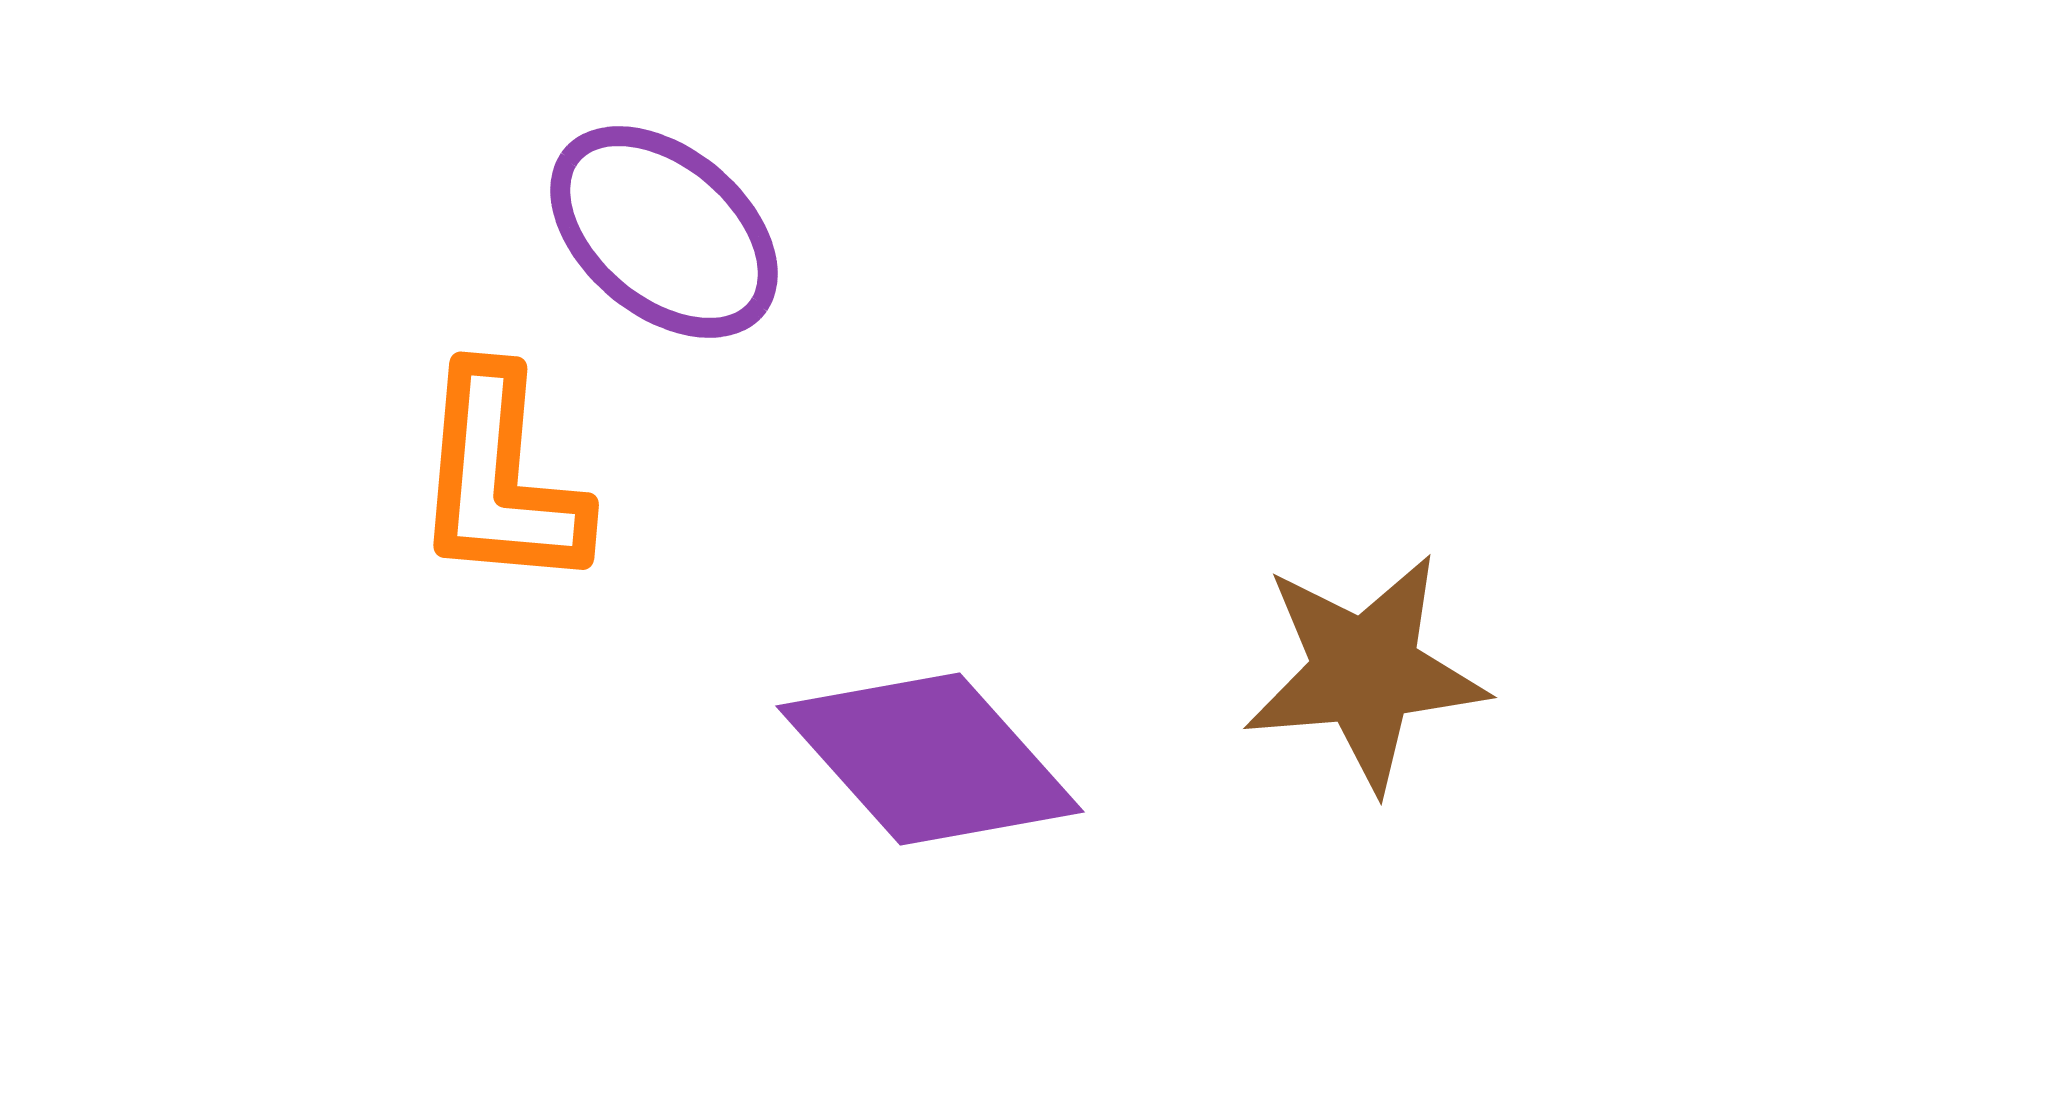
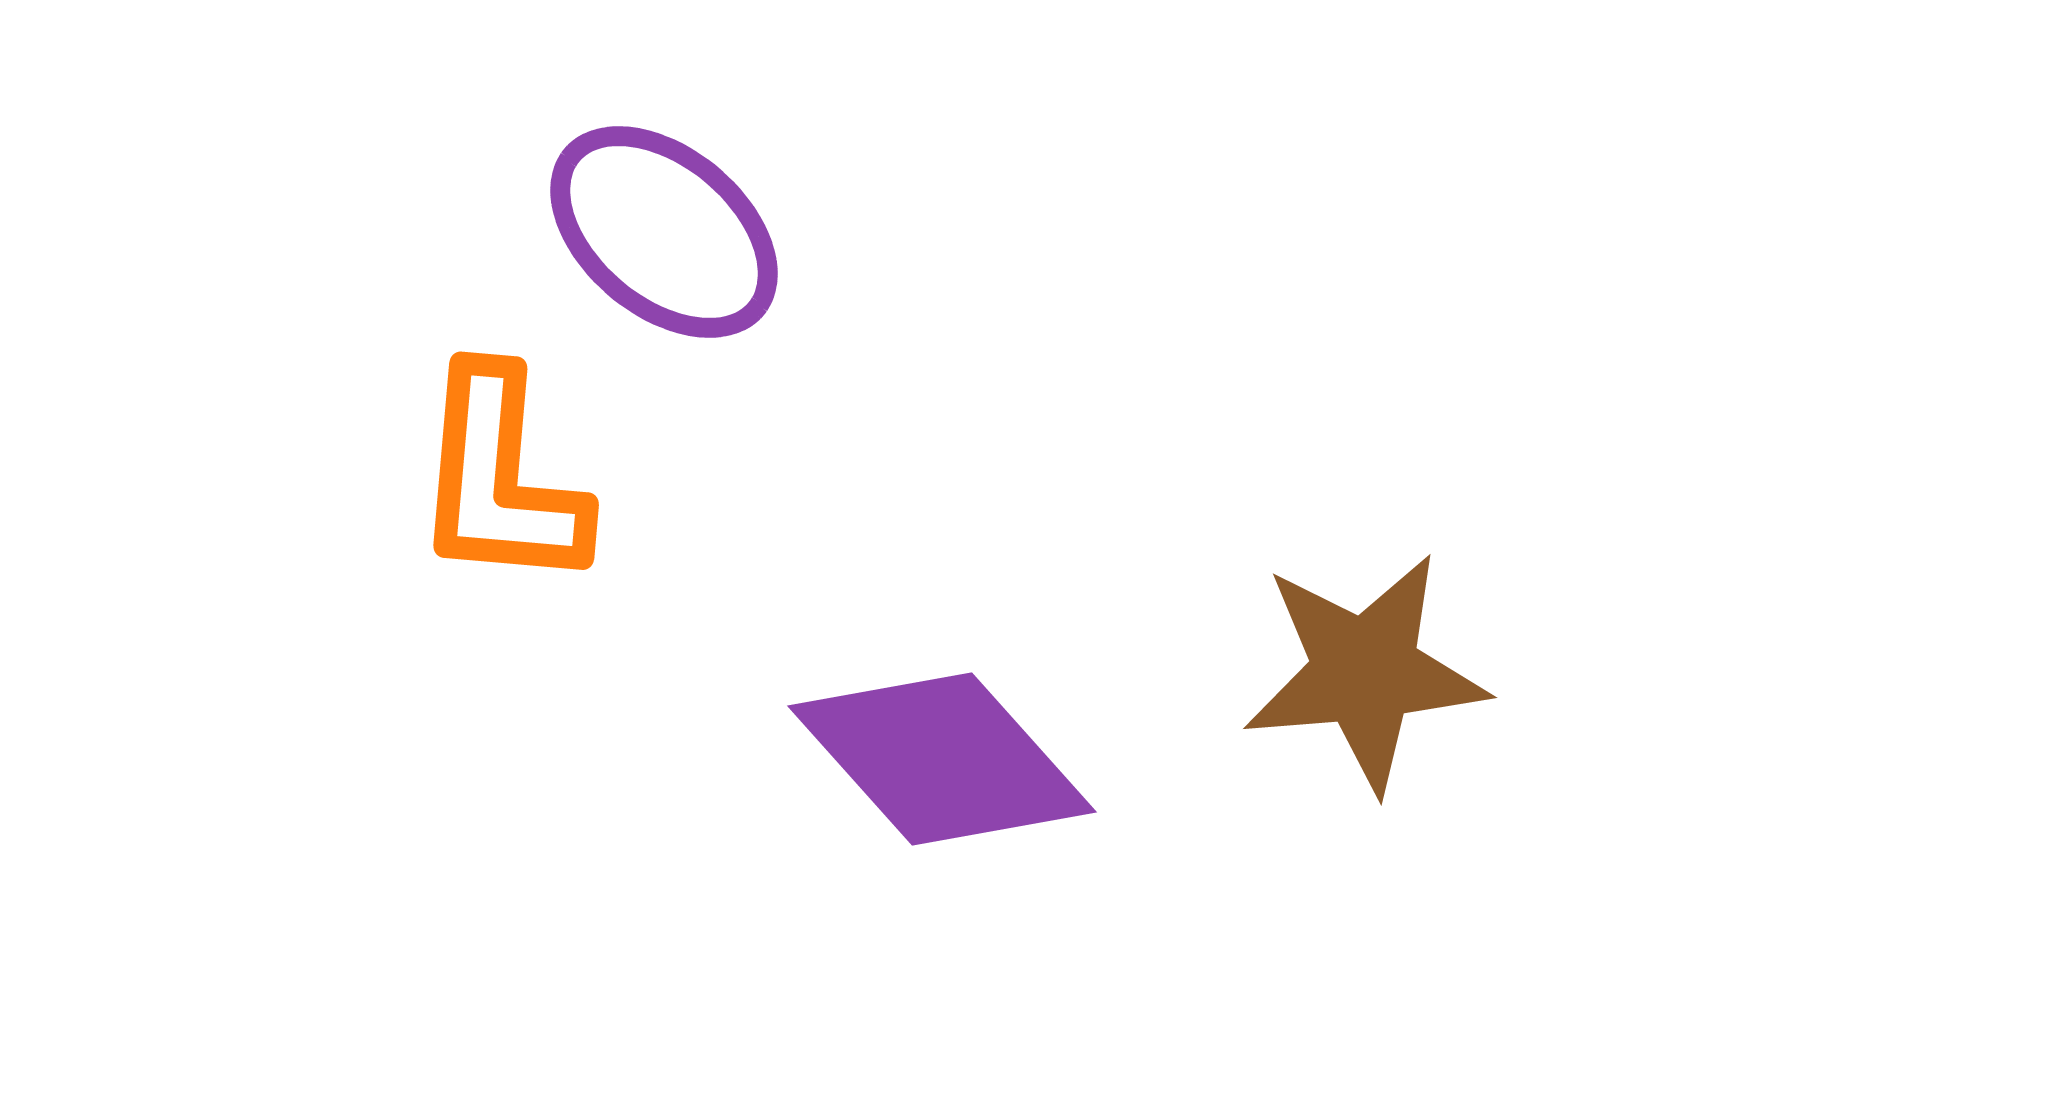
purple diamond: moved 12 px right
